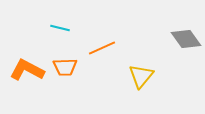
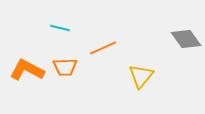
orange line: moved 1 px right
